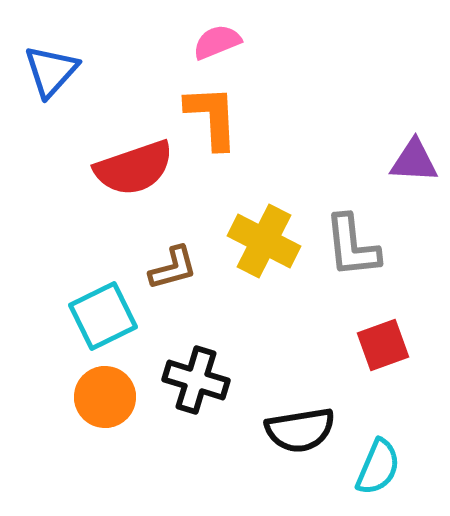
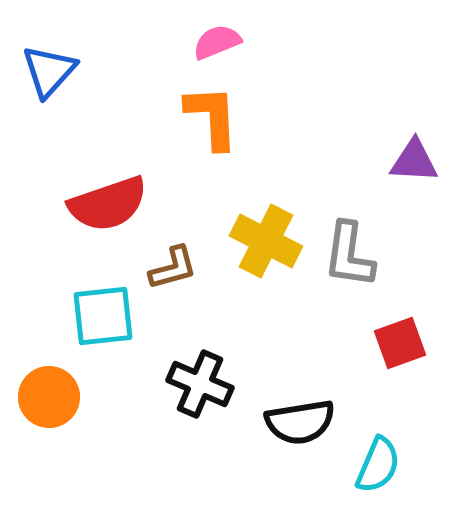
blue triangle: moved 2 px left
red semicircle: moved 26 px left, 36 px down
yellow cross: moved 2 px right
gray L-shape: moved 3 px left, 9 px down; rotated 14 degrees clockwise
cyan square: rotated 20 degrees clockwise
red square: moved 17 px right, 2 px up
black cross: moved 4 px right, 4 px down; rotated 6 degrees clockwise
orange circle: moved 56 px left
black semicircle: moved 8 px up
cyan semicircle: moved 2 px up
